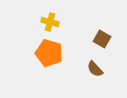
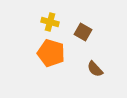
brown square: moved 19 px left, 7 px up
orange pentagon: moved 2 px right
